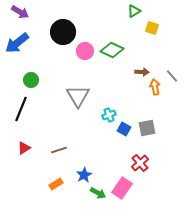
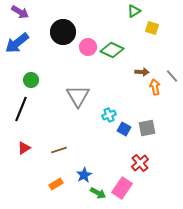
pink circle: moved 3 px right, 4 px up
